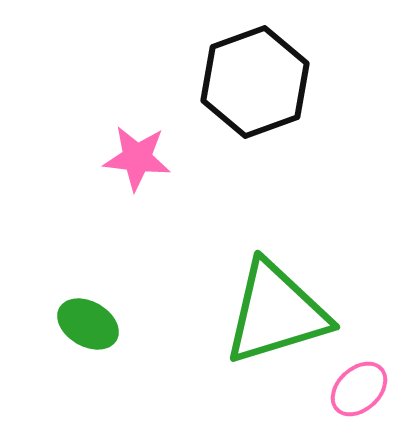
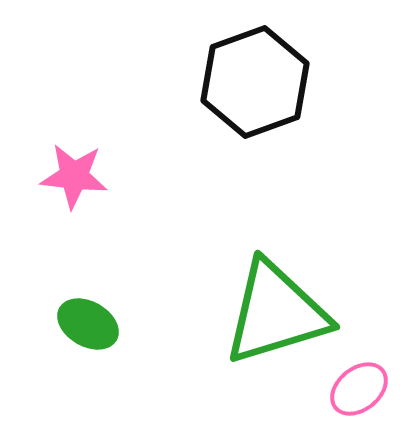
pink star: moved 63 px left, 18 px down
pink ellipse: rotated 4 degrees clockwise
